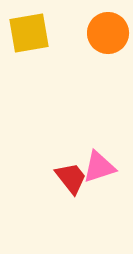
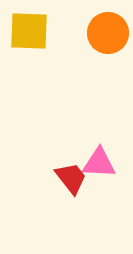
yellow square: moved 2 px up; rotated 12 degrees clockwise
pink triangle: moved 4 px up; rotated 21 degrees clockwise
